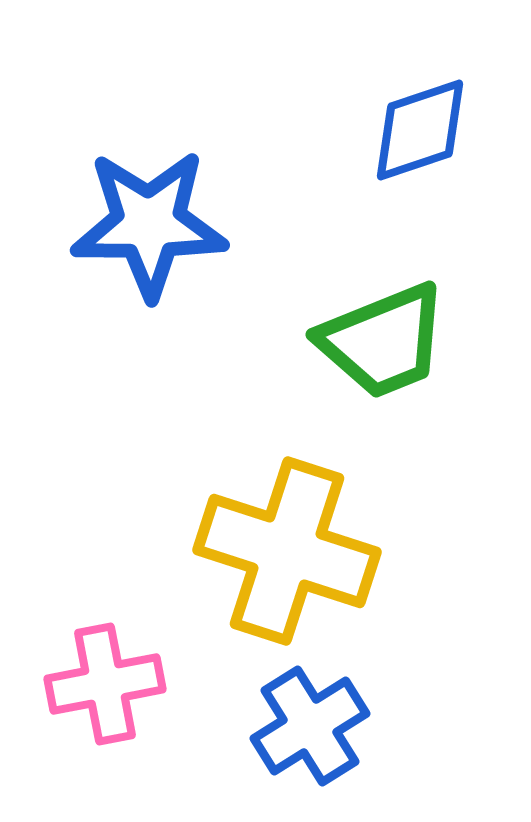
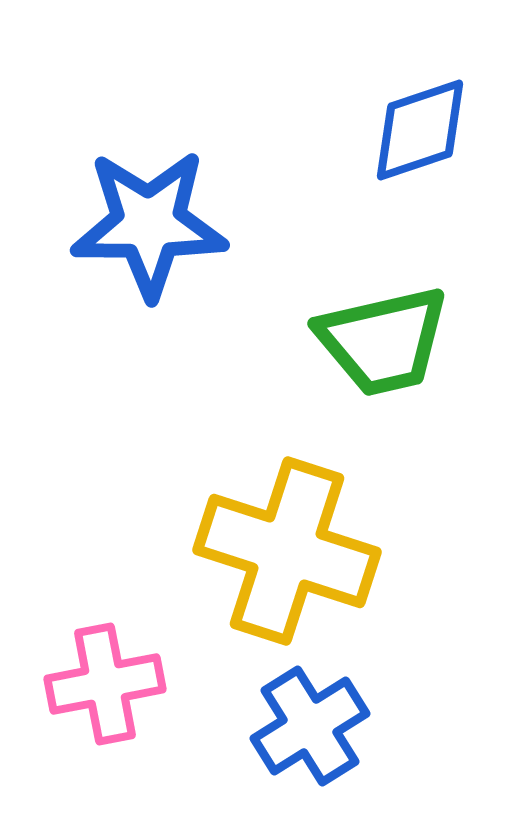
green trapezoid: rotated 9 degrees clockwise
